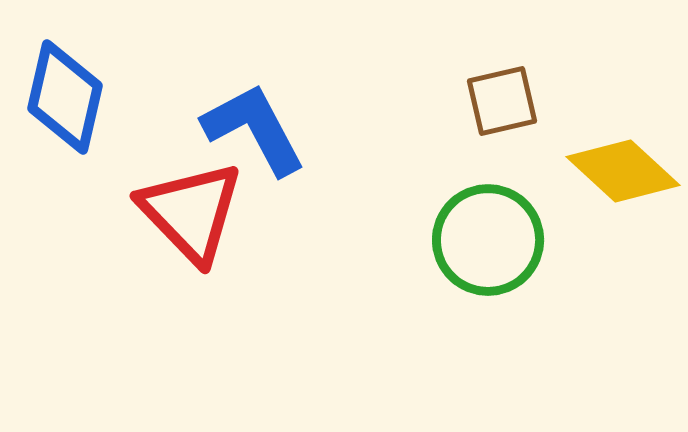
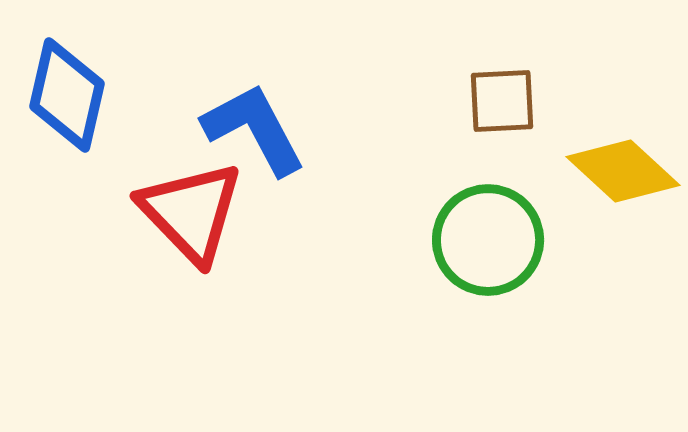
blue diamond: moved 2 px right, 2 px up
brown square: rotated 10 degrees clockwise
